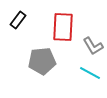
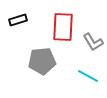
black rectangle: rotated 36 degrees clockwise
gray L-shape: moved 4 px up
cyan line: moved 2 px left, 3 px down
